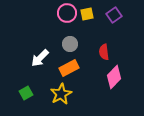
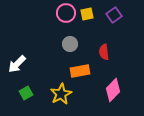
pink circle: moved 1 px left
white arrow: moved 23 px left, 6 px down
orange rectangle: moved 11 px right, 3 px down; rotated 18 degrees clockwise
pink diamond: moved 1 px left, 13 px down
